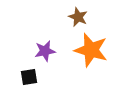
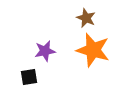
brown star: moved 8 px right, 1 px down
orange star: moved 2 px right
